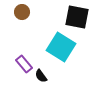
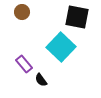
cyan square: rotated 12 degrees clockwise
black semicircle: moved 4 px down
